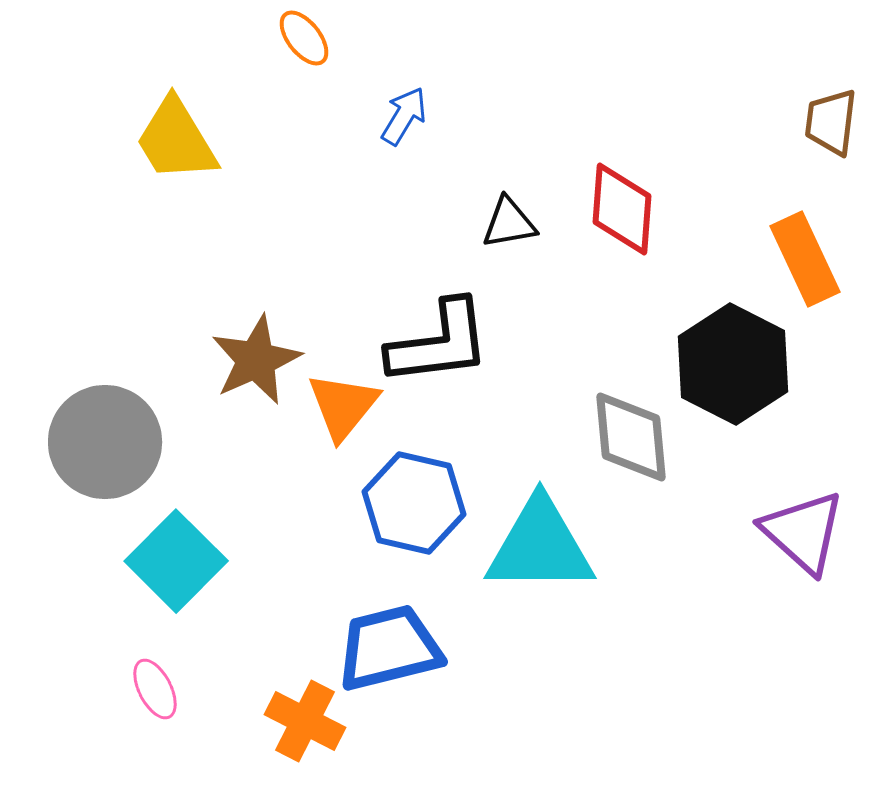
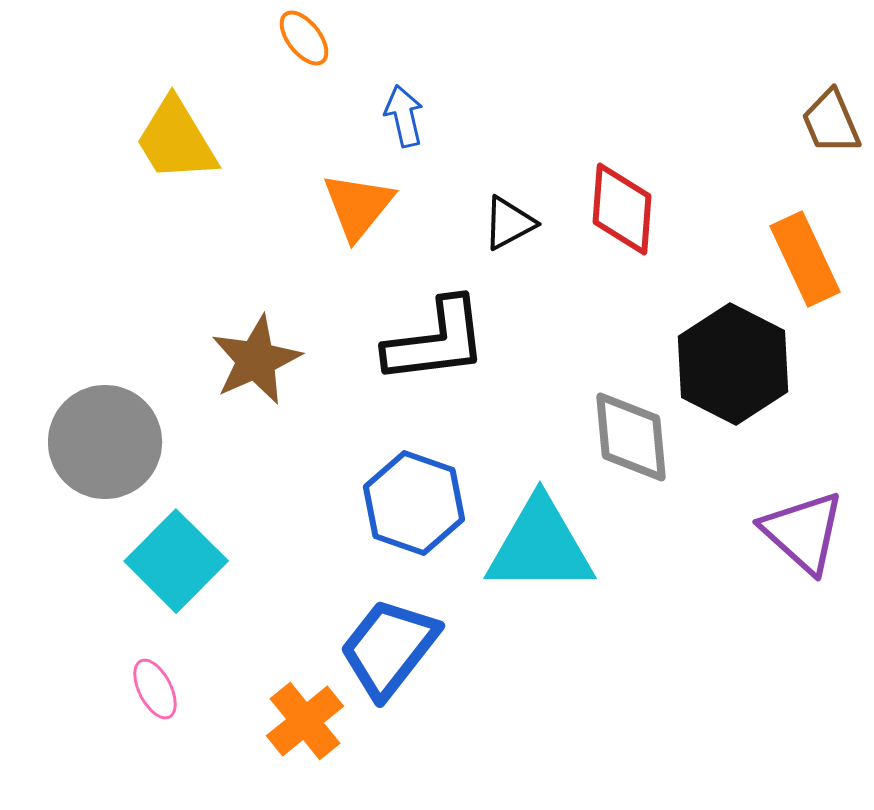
blue arrow: rotated 44 degrees counterclockwise
brown trapezoid: rotated 30 degrees counterclockwise
black triangle: rotated 18 degrees counterclockwise
black L-shape: moved 3 px left, 2 px up
orange triangle: moved 15 px right, 200 px up
blue hexagon: rotated 6 degrees clockwise
blue trapezoid: rotated 38 degrees counterclockwise
orange cross: rotated 24 degrees clockwise
